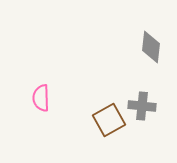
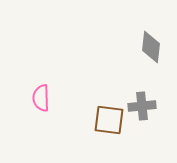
gray cross: rotated 12 degrees counterclockwise
brown square: rotated 36 degrees clockwise
